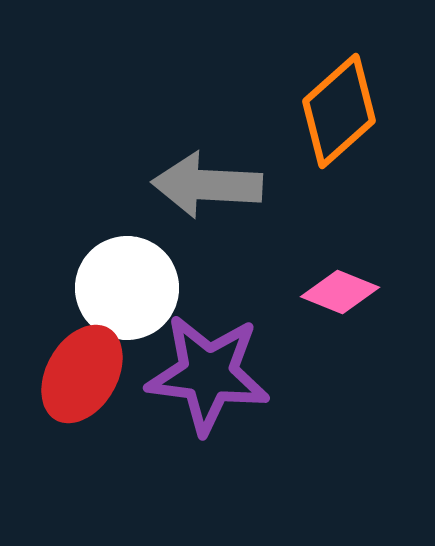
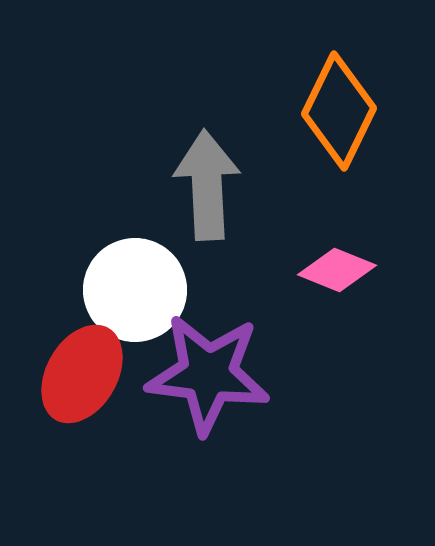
orange diamond: rotated 22 degrees counterclockwise
gray arrow: rotated 84 degrees clockwise
white circle: moved 8 px right, 2 px down
pink diamond: moved 3 px left, 22 px up
